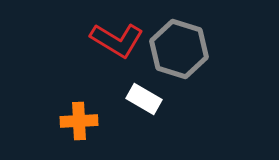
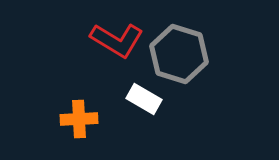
gray hexagon: moved 5 px down
orange cross: moved 2 px up
